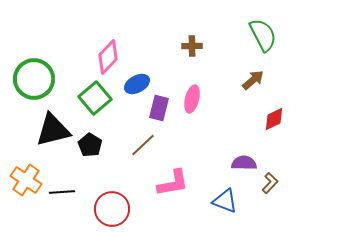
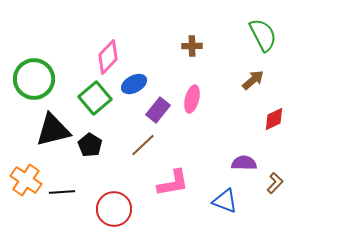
blue ellipse: moved 3 px left
purple rectangle: moved 1 px left, 2 px down; rotated 25 degrees clockwise
brown L-shape: moved 5 px right
red circle: moved 2 px right
